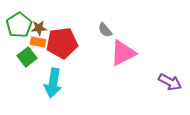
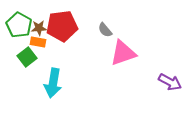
green pentagon: rotated 10 degrees counterclockwise
red pentagon: moved 17 px up
pink triangle: rotated 8 degrees clockwise
